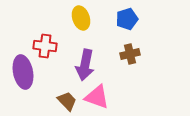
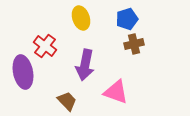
red cross: rotated 30 degrees clockwise
brown cross: moved 4 px right, 10 px up
pink triangle: moved 19 px right, 5 px up
